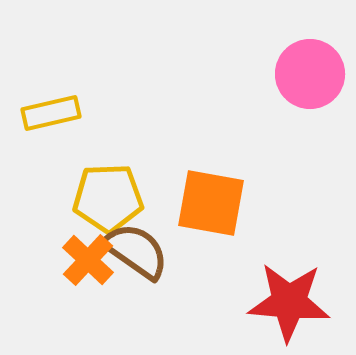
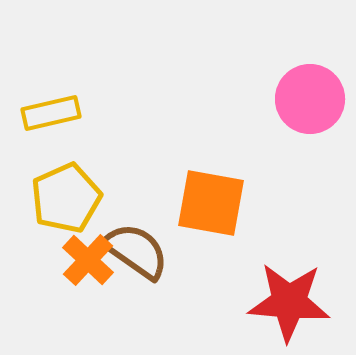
pink circle: moved 25 px down
yellow pentagon: moved 42 px left; rotated 22 degrees counterclockwise
